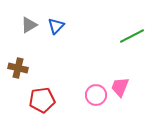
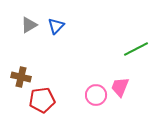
green line: moved 4 px right, 13 px down
brown cross: moved 3 px right, 9 px down
